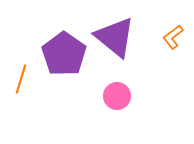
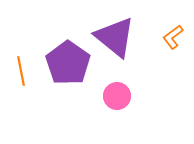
purple pentagon: moved 4 px right, 9 px down
orange line: moved 8 px up; rotated 28 degrees counterclockwise
